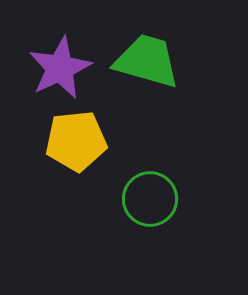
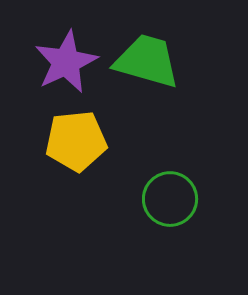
purple star: moved 6 px right, 6 px up
green circle: moved 20 px right
